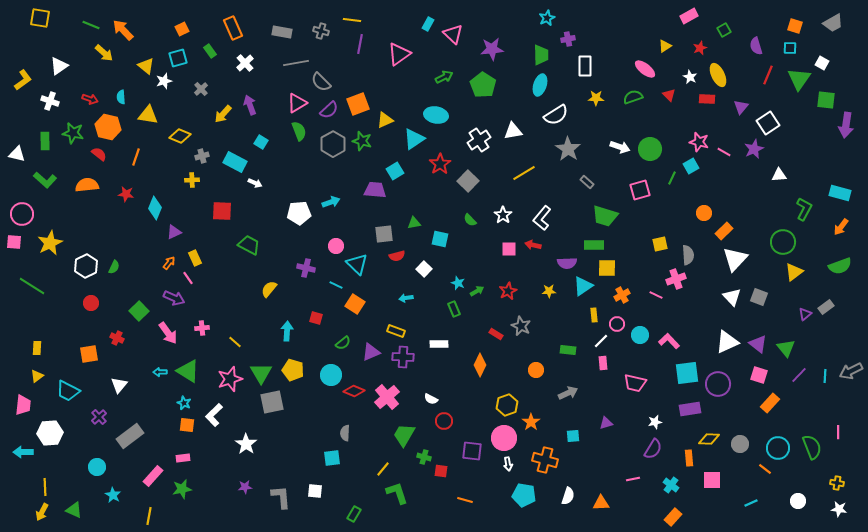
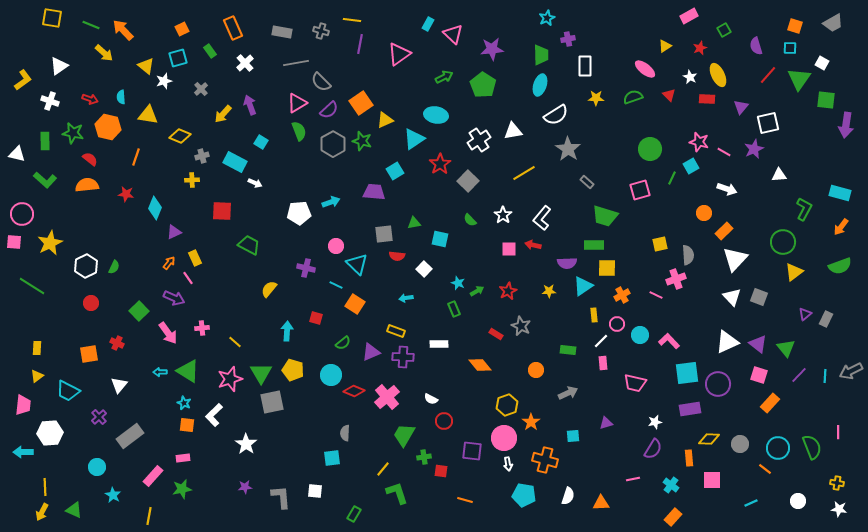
yellow square at (40, 18): moved 12 px right
red line at (768, 75): rotated 18 degrees clockwise
orange square at (358, 104): moved 3 px right, 1 px up; rotated 15 degrees counterclockwise
white square at (768, 123): rotated 20 degrees clockwise
white arrow at (620, 147): moved 107 px right, 42 px down
red semicircle at (99, 154): moved 9 px left, 5 px down
purple trapezoid at (375, 190): moved 1 px left, 2 px down
red semicircle at (397, 256): rotated 21 degrees clockwise
gray rectangle at (826, 307): moved 12 px down; rotated 28 degrees counterclockwise
red cross at (117, 338): moved 5 px down
orange diamond at (480, 365): rotated 65 degrees counterclockwise
green cross at (424, 457): rotated 24 degrees counterclockwise
